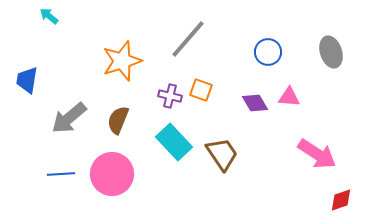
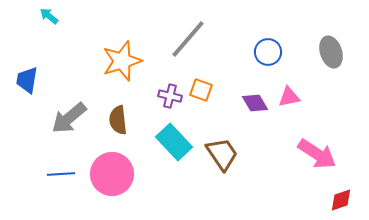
pink triangle: rotated 15 degrees counterclockwise
brown semicircle: rotated 28 degrees counterclockwise
